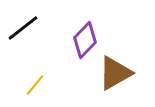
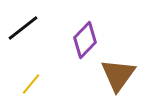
brown triangle: moved 3 px right, 2 px down; rotated 24 degrees counterclockwise
yellow line: moved 4 px left, 1 px up
